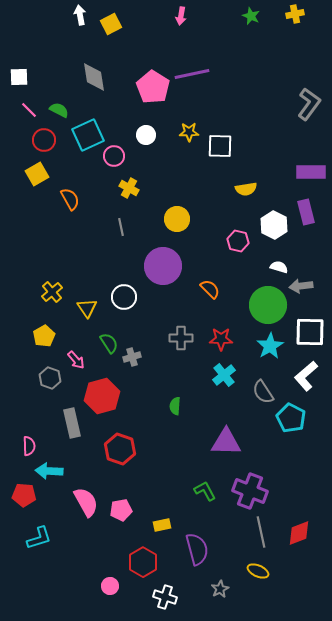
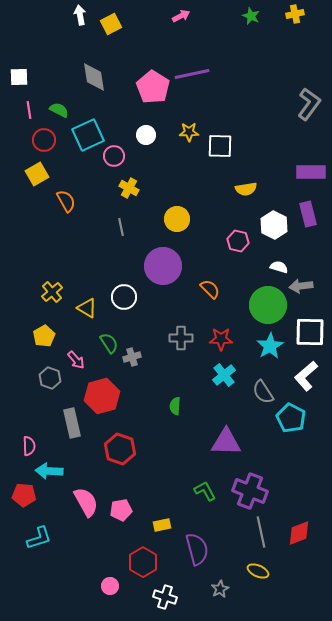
pink arrow at (181, 16): rotated 126 degrees counterclockwise
pink line at (29, 110): rotated 36 degrees clockwise
orange semicircle at (70, 199): moved 4 px left, 2 px down
purple rectangle at (306, 212): moved 2 px right, 2 px down
yellow triangle at (87, 308): rotated 25 degrees counterclockwise
